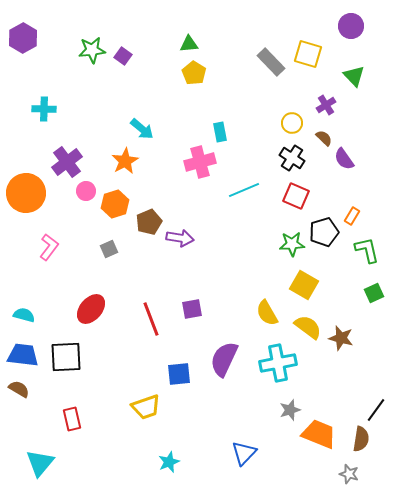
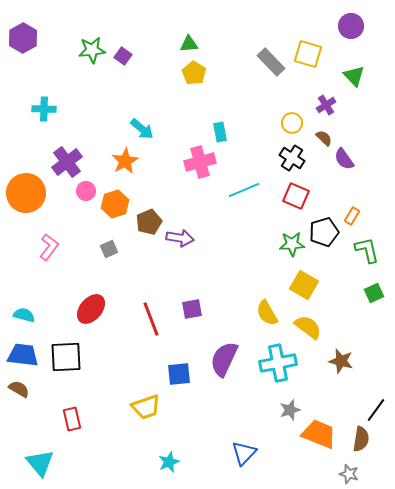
brown star at (341, 338): moved 23 px down
cyan triangle at (40, 463): rotated 20 degrees counterclockwise
